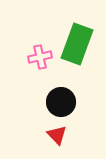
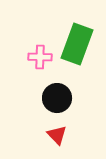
pink cross: rotated 15 degrees clockwise
black circle: moved 4 px left, 4 px up
